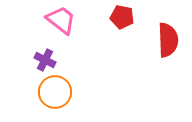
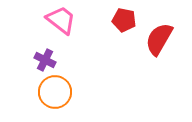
red pentagon: moved 2 px right, 3 px down
red semicircle: moved 9 px left, 1 px up; rotated 148 degrees counterclockwise
